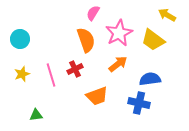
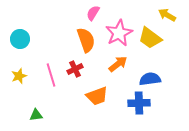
yellow trapezoid: moved 3 px left, 2 px up
yellow star: moved 3 px left, 2 px down
blue cross: rotated 15 degrees counterclockwise
